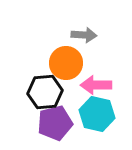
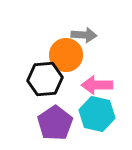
orange circle: moved 8 px up
pink arrow: moved 1 px right
black hexagon: moved 13 px up
purple pentagon: rotated 20 degrees counterclockwise
